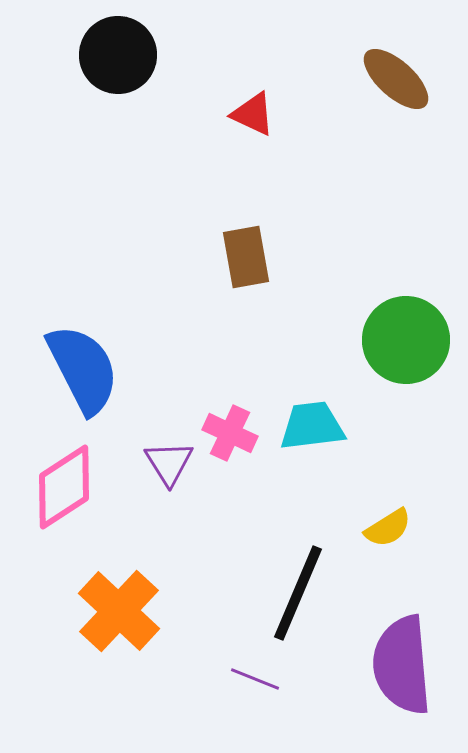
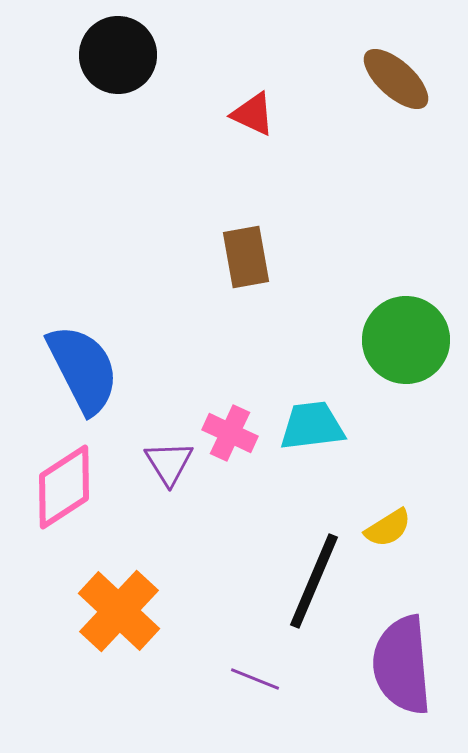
black line: moved 16 px right, 12 px up
